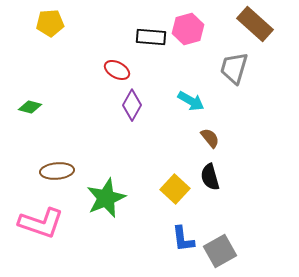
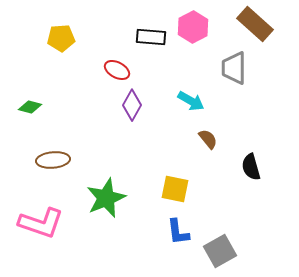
yellow pentagon: moved 11 px right, 15 px down
pink hexagon: moved 5 px right, 2 px up; rotated 12 degrees counterclockwise
gray trapezoid: rotated 16 degrees counterclockwise
brown semicircle: moved 2 px left, 1 px down
brown ellipse: moved 4 px left, 11 px up
black semicircle: moved 41 px right, 10 px up
yellow square: rotated 32 degrees counterclockwise
blue L-shape: moved 5 px left, 7 px up
